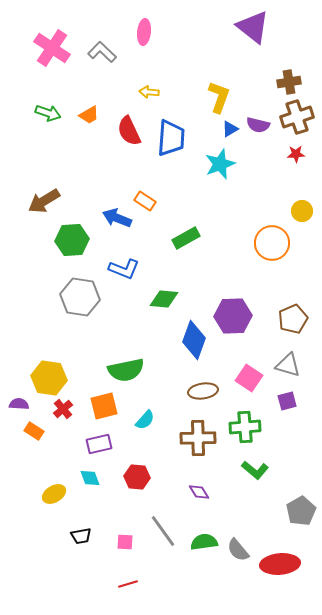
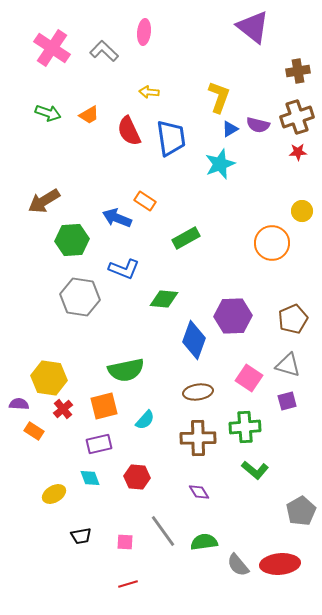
gray L-shape at (102, 52): moved 2 px right, 1 px up
brown cross at (289, 82): moved 9 px right, 11 px up
blue trapezoid at (171, 138): rotated 12 degrees counterclockwise
red star at (296, 154): moved 2 px right, 2 px up
brown ellipse at (203, 391): moved 5 px left, 1 px down
gray semicircle at (238, 550): moved 15 px down
